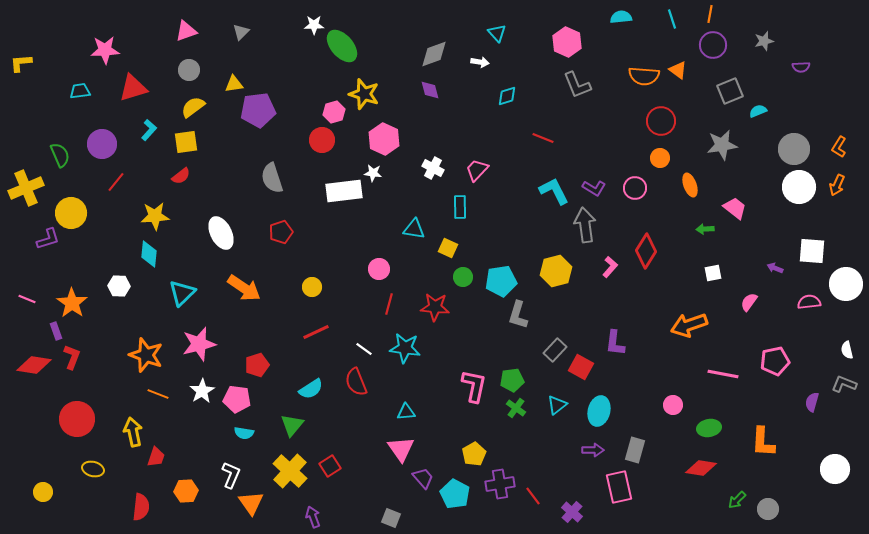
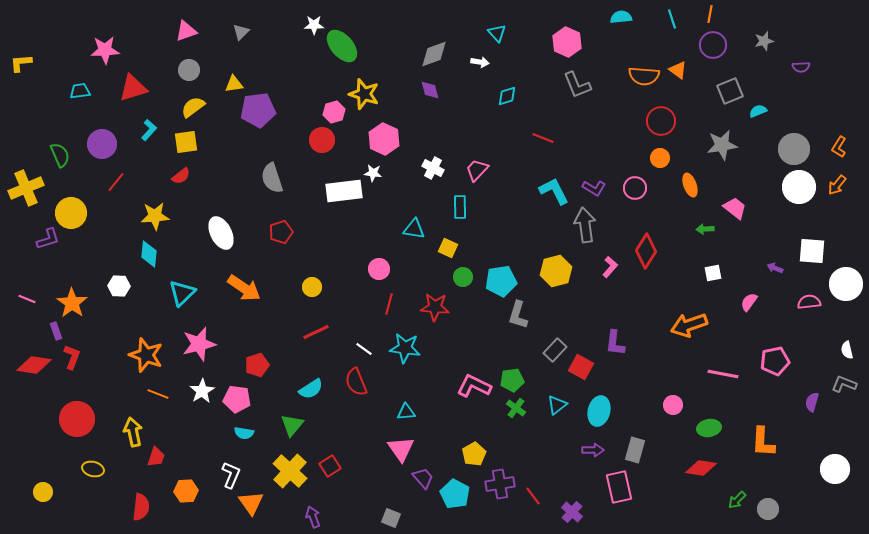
orange arrow at (837, 185): rotated 15 degrees clockwise
pink L-shape at (474, 386): rotated 76 degrees counterclockwise
